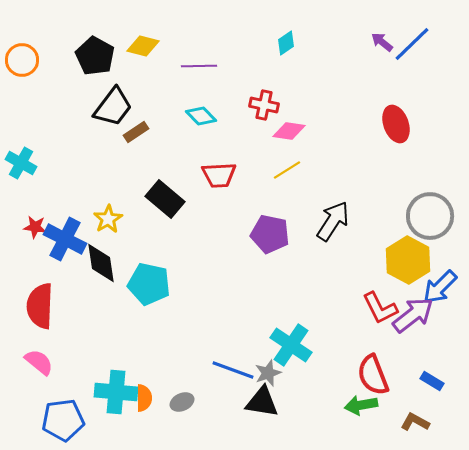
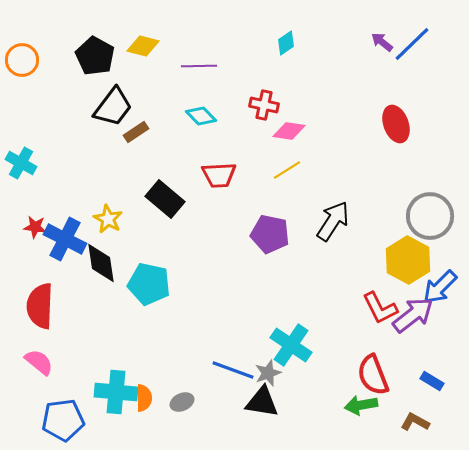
yellow star at (108, 219): rotated 12 degrees counterclockwise
